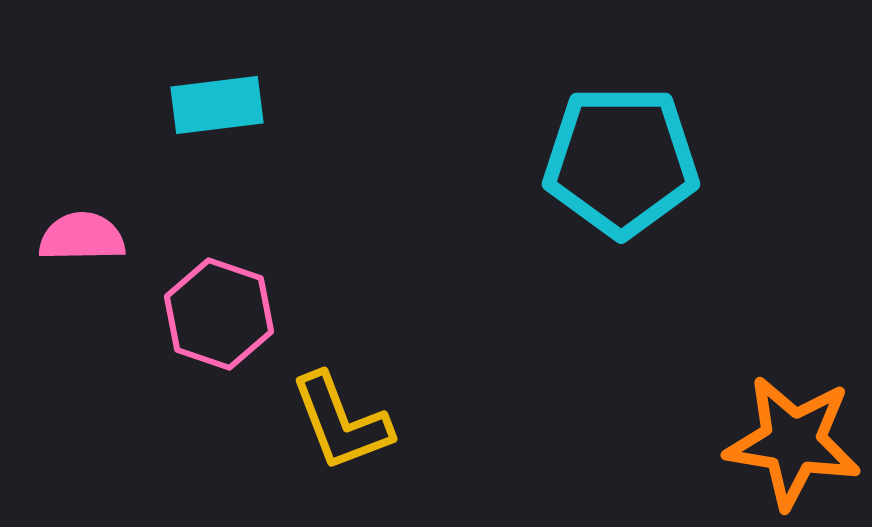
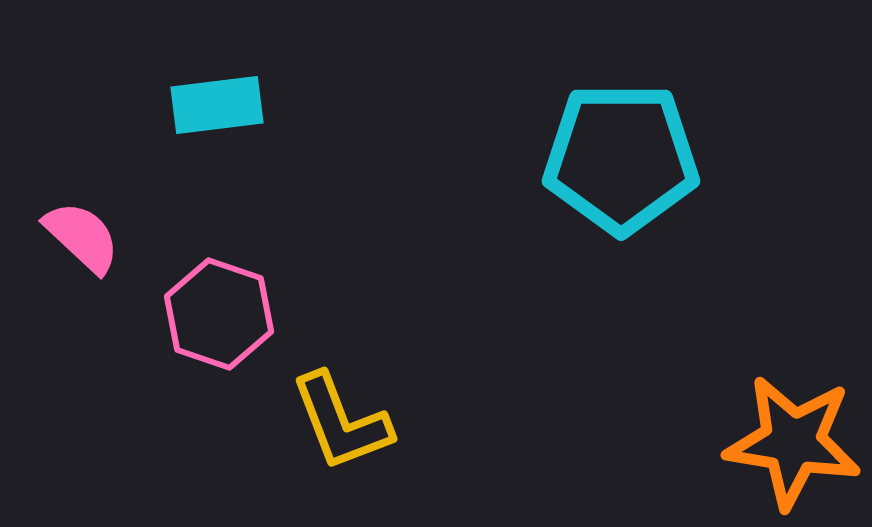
cyan pentagon: moved 3 px up
pink semicircle: rotated 44 degrees clockwise
